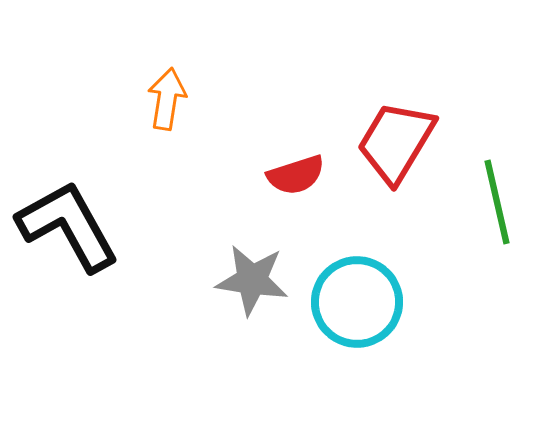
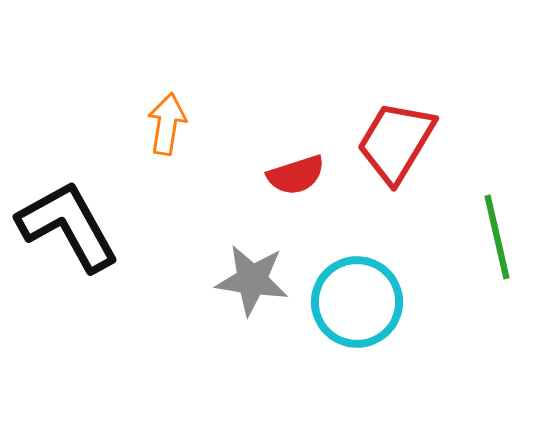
orange arrow: moved 25 px down
green line: moved 35 px down
